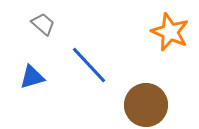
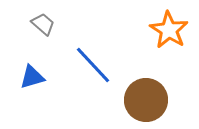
orange star: moved 1 px left, 2 px up; rotated 9 degrees clockwise
blue line: moved 4 px right
brown circle: moved 5 px up
